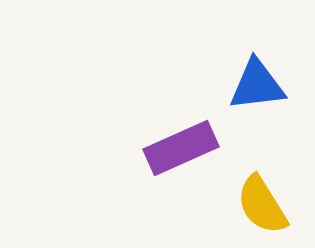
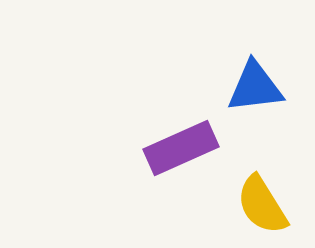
blue triangle: moved 2 px left, 2 px down
